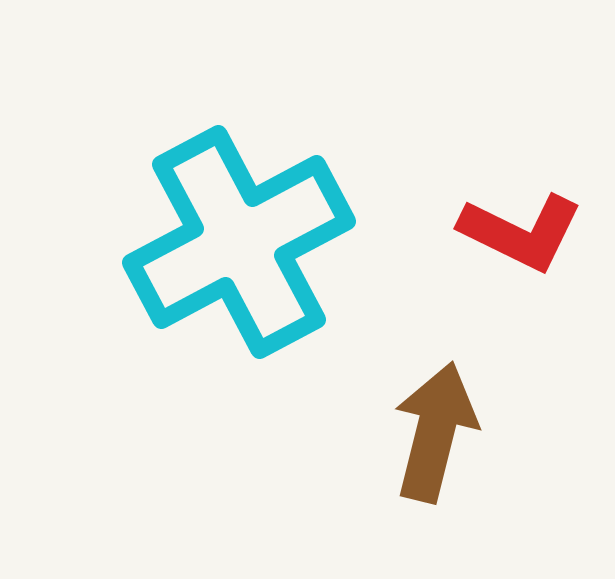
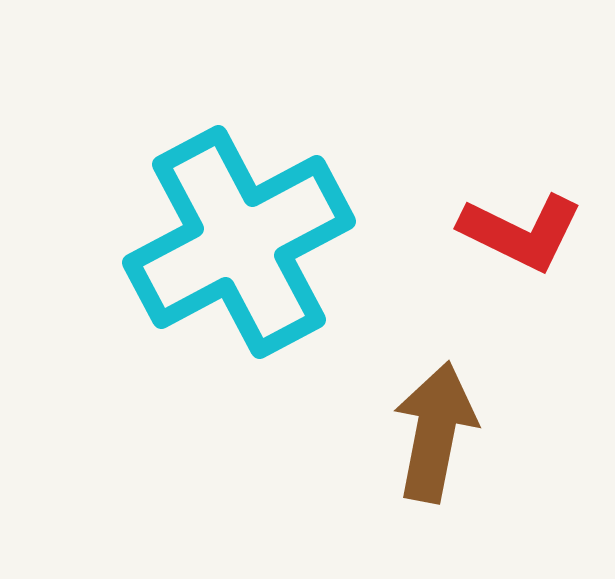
brown arrow: rotated 3 degrees counterclockwise
